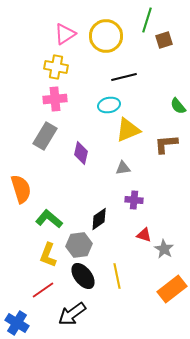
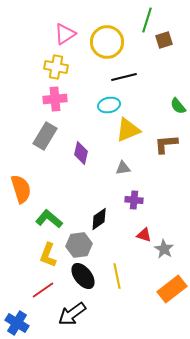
yellow circle: moved 1 px right, 6 px down
